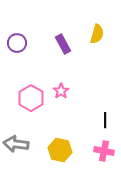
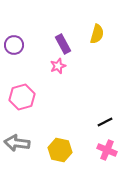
purple circle: moved 3 px left, 2 px down
pink star: moved 3 px left, 25 px up; rotated 14 degrees clockwise
pink hexagon: moved 9 px left, 1 px up; rotated 15 degrees clockwise
black line: moved 2 px down; rotated 63 degrees clockwise
gray arrow: moved 1 px right, 1 px up
pink cross: moved 3 px right, 1 px up; rotated 12 degrees clockwise
